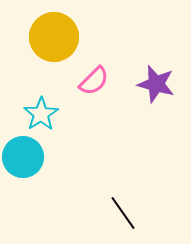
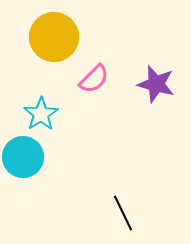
pink semicircle: moved 2 px up
black line: rotated 9 degrees clockwise
